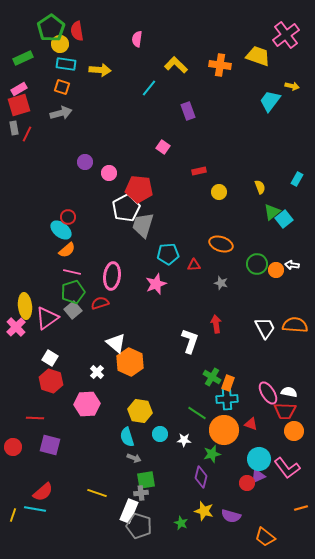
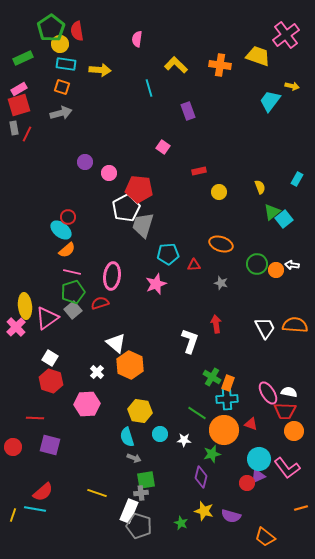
cyan line at (149, 88): rotated 54 degrees counterclockwise
orange hexagon at (130, 362): moved 3 px down
